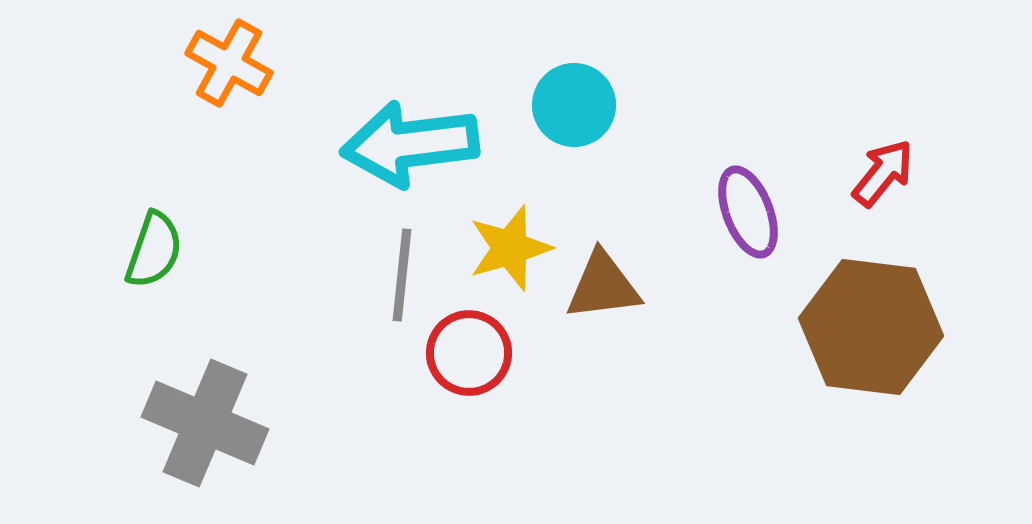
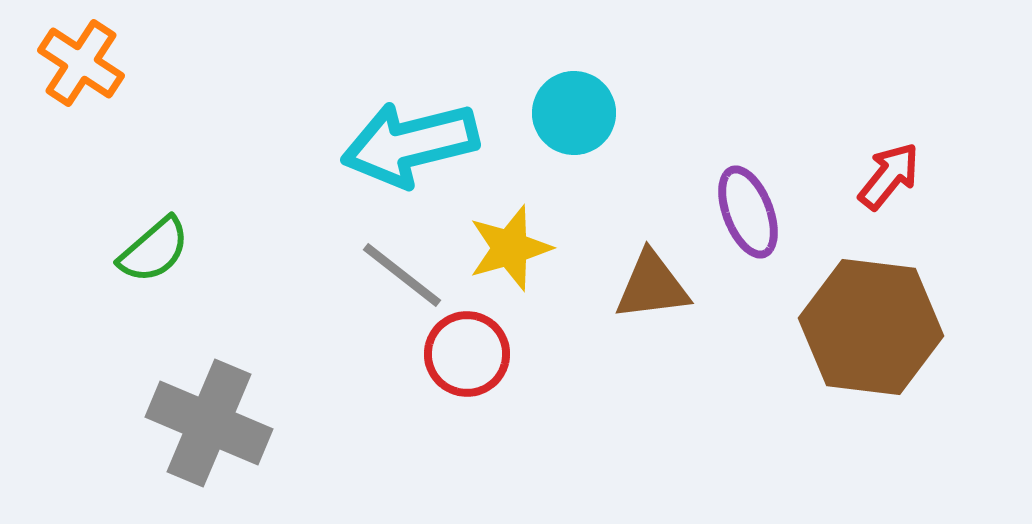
orange cross: moved 148 px left; rotated 4 degrees clockwise
cyan circle: moved 8 px down
cyan arrow: rotated 7 degrees counterclockwise
red arrow: moved 6 px right, 3 px down
green semicircle: rotated 30 degrees clockwise
gray line: rotated 58 degrees counterclockwise
brown triangle: moved 49 px right
red circle: moved 2 px left, 1 px down
gray cross: moved 4 px right
